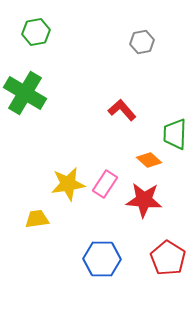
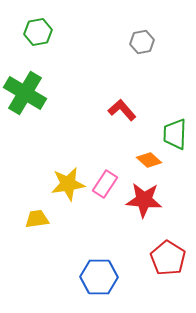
green hexagon: moved 2 px right
blue hexagon: moved 3 px left, 18 px down
